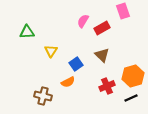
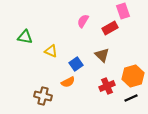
red rectangle: moved 8 px right
green triangle: moved 2 px left, 5 px down; rotated 14 degrees clockwise
yellow triangle: rotated 40 degrees counterclockwise
